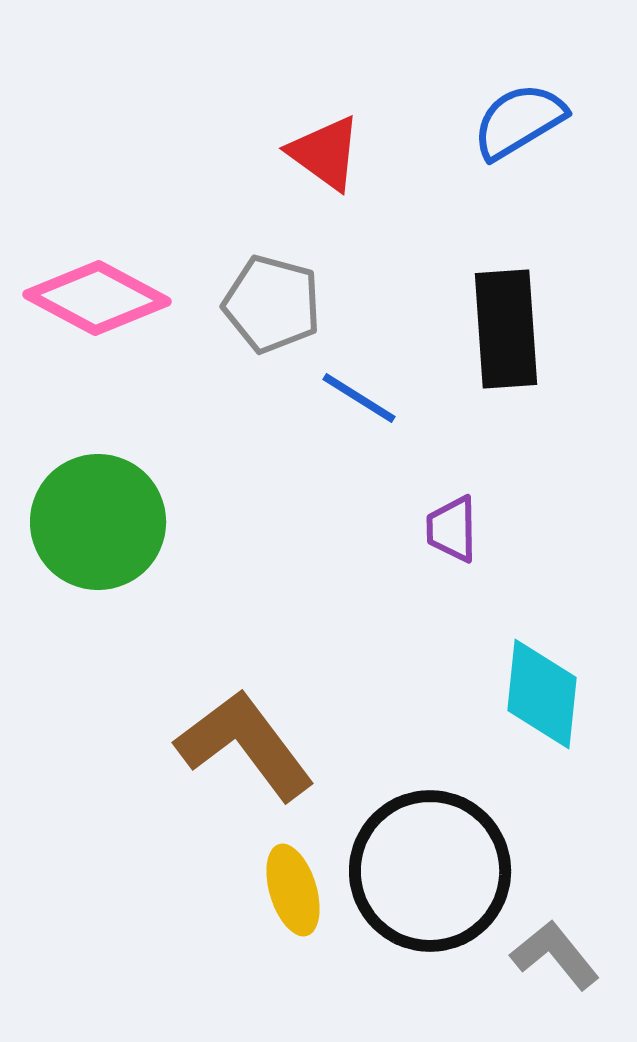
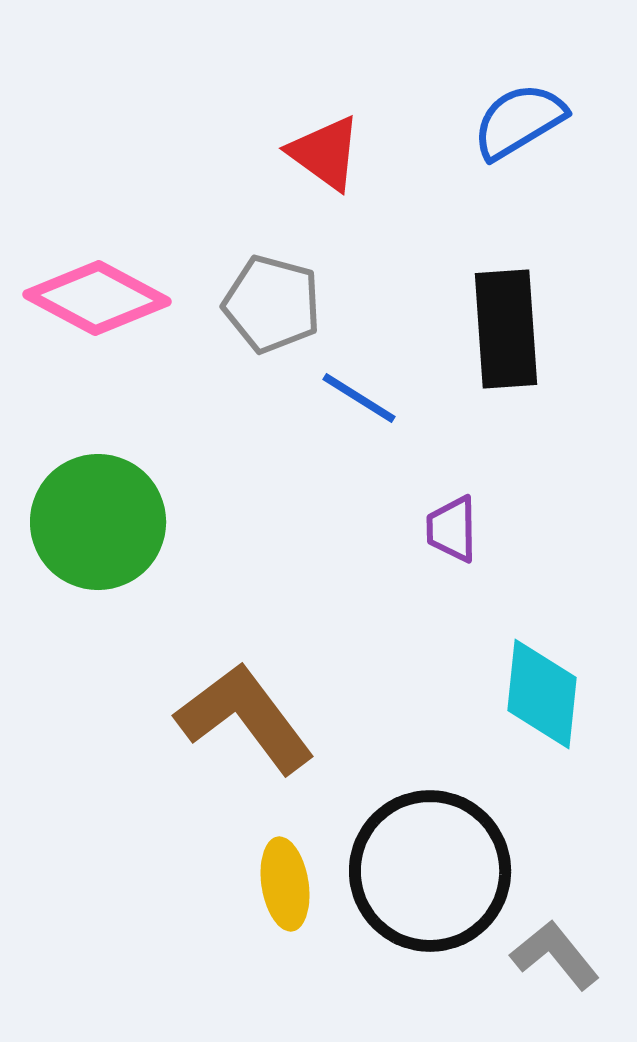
brown L-shape: moved 27 px up
yellow ellipse: moved 8 px left, 6 px up; rotated 8 degrees clockwise
